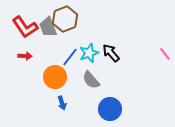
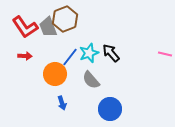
pink line: rotated 40 degrees counterclockwise
orange circle: moved 3 px up
